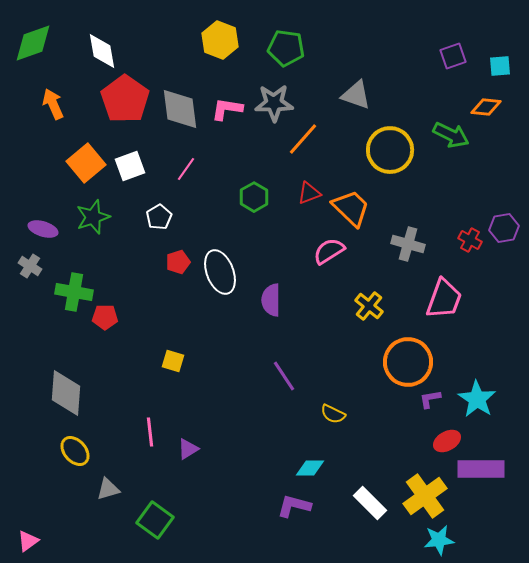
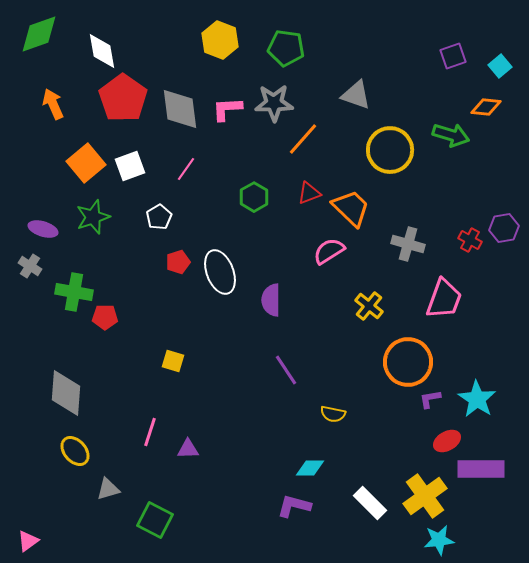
green diamond at (33, 43): moved 6 px right, 9 px up
cyan square at (500, 66): rotated 35 degrees counterclockwise
red pentagon at (125, 99): moved 2 px left, 1 px up
pink L-shape at (227, 109): rotated 12 degrees counterclockwise
green arrow at (451, 135): rotated 9 degrees counterclockwise
purple line at (284, 376): moved 2 px right, 6 px up
yellow semicircle at (333, 414): rotated 15 degrees counterclockwise
pink line at (150, 432): rotated 24 degrees clockwise
purple triangle at (188, 449): rotated 30 degrees clockwise
green square at (155, 520): rotated 9 degrees counterclockwise
